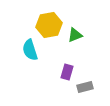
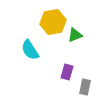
yellow hexagon: moved 4 px right, 3 px up
cyan semicircle: rotated 15 degrees counterclockwise
gray rectangle: rotated 63 degrees counterclockwise
